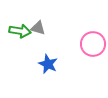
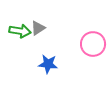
gray triangle: rotated 49 degrees counterclockwise
blue star: rotated 18 degrees counterclockwise
